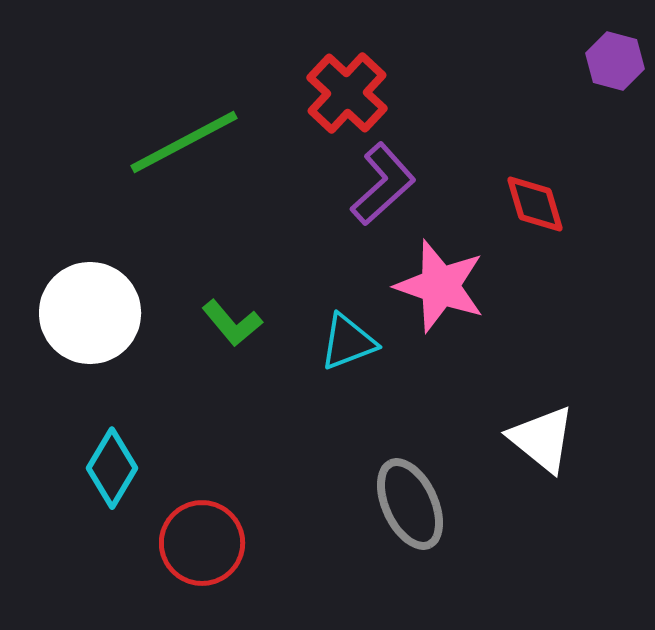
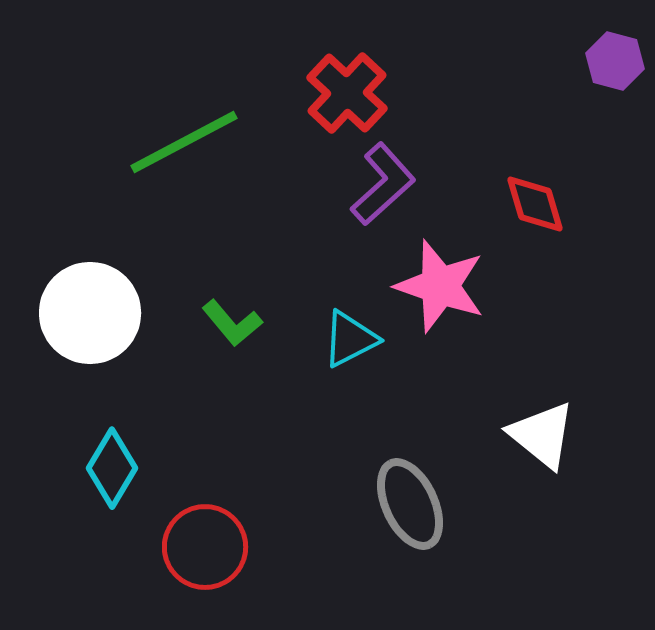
cyan triangle: moved 2 px right, 3 px up; rotated 6 degrees counterclockwise
white triangle: moved 4 px up
red circle: moved 3 px right, 4 px down
